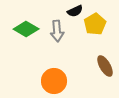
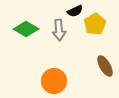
gray arrow: moved 2 px right, 1 px up
